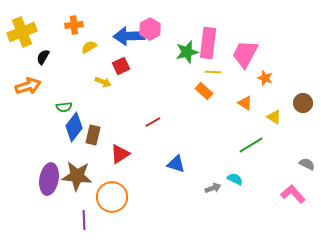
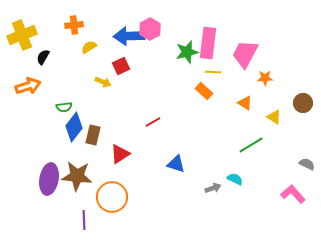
yellow cross: moved 3 px down
orange star: rotated 21 degrees counterclockwise
